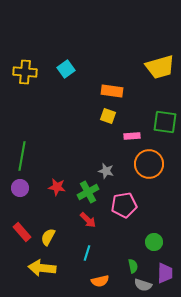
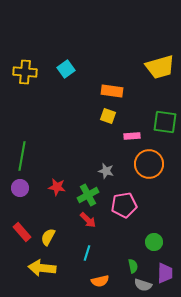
green cross: moved 3 px down
